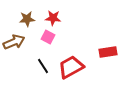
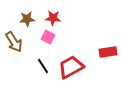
brown arrow: rotated 80 degrees clockwise
